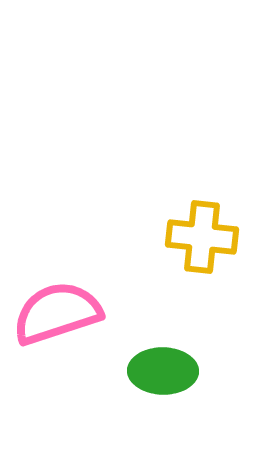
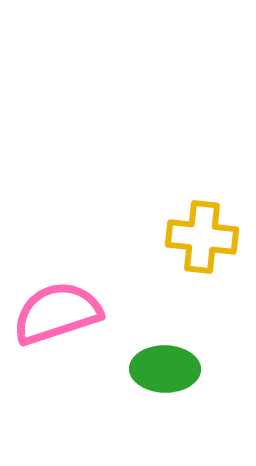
green ellipse: moved 2 px right, 2 px up
